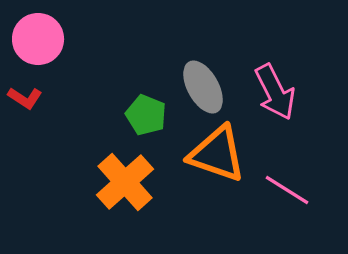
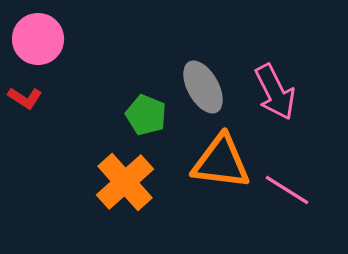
orange triangle: moved 4 px right, 8 px down; rotated 12 degrees counterclockwise
